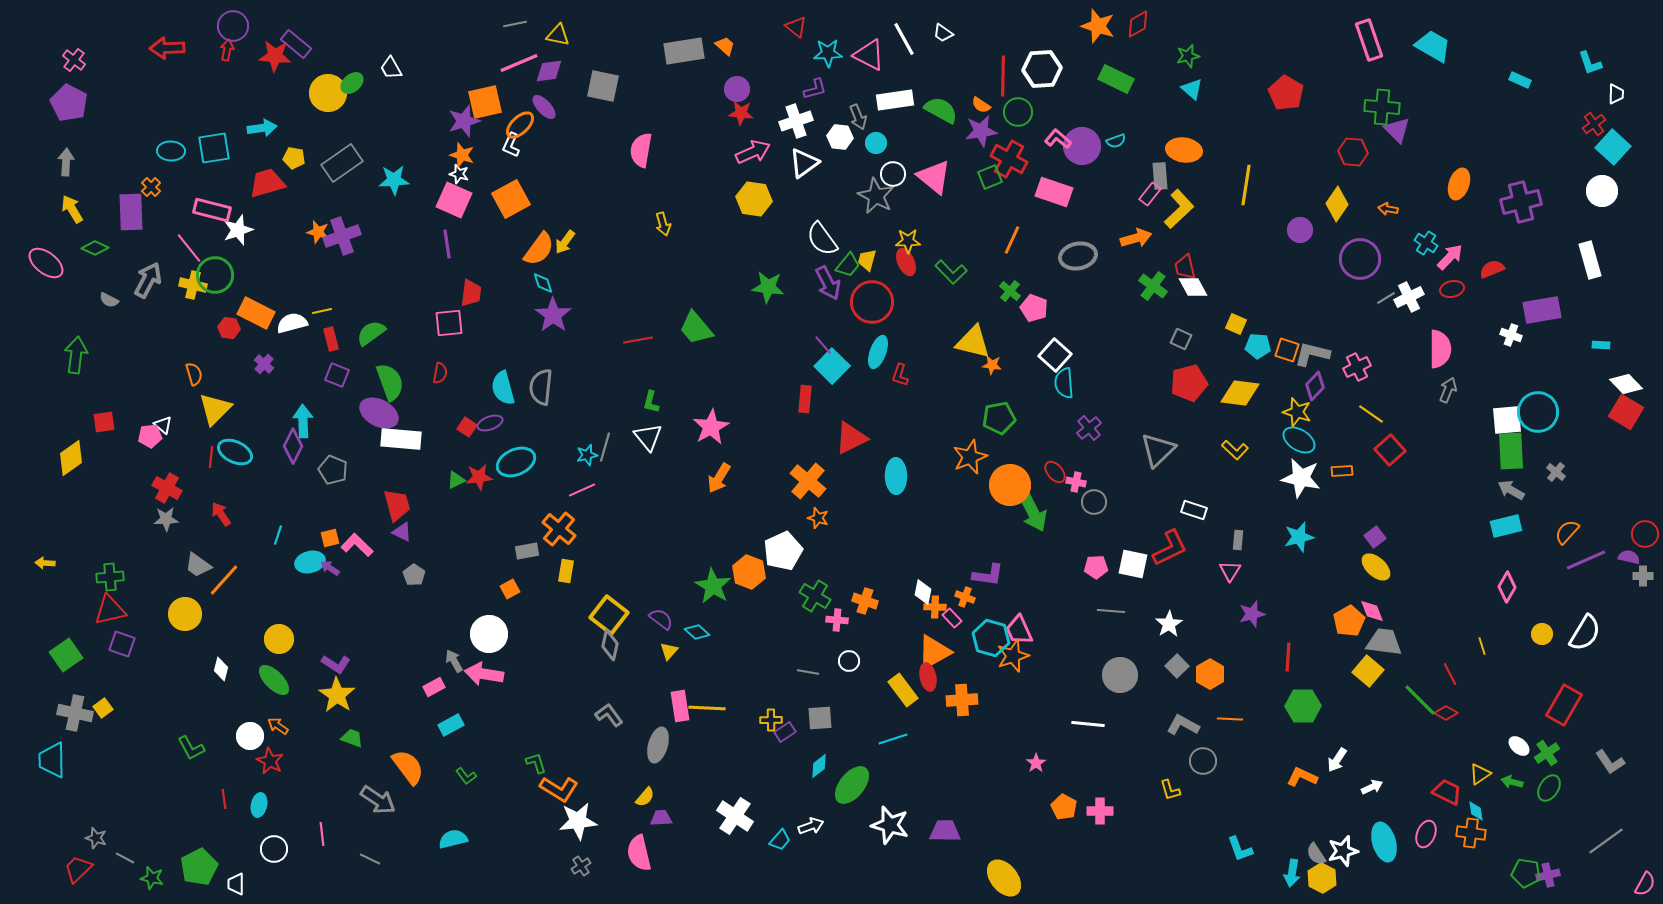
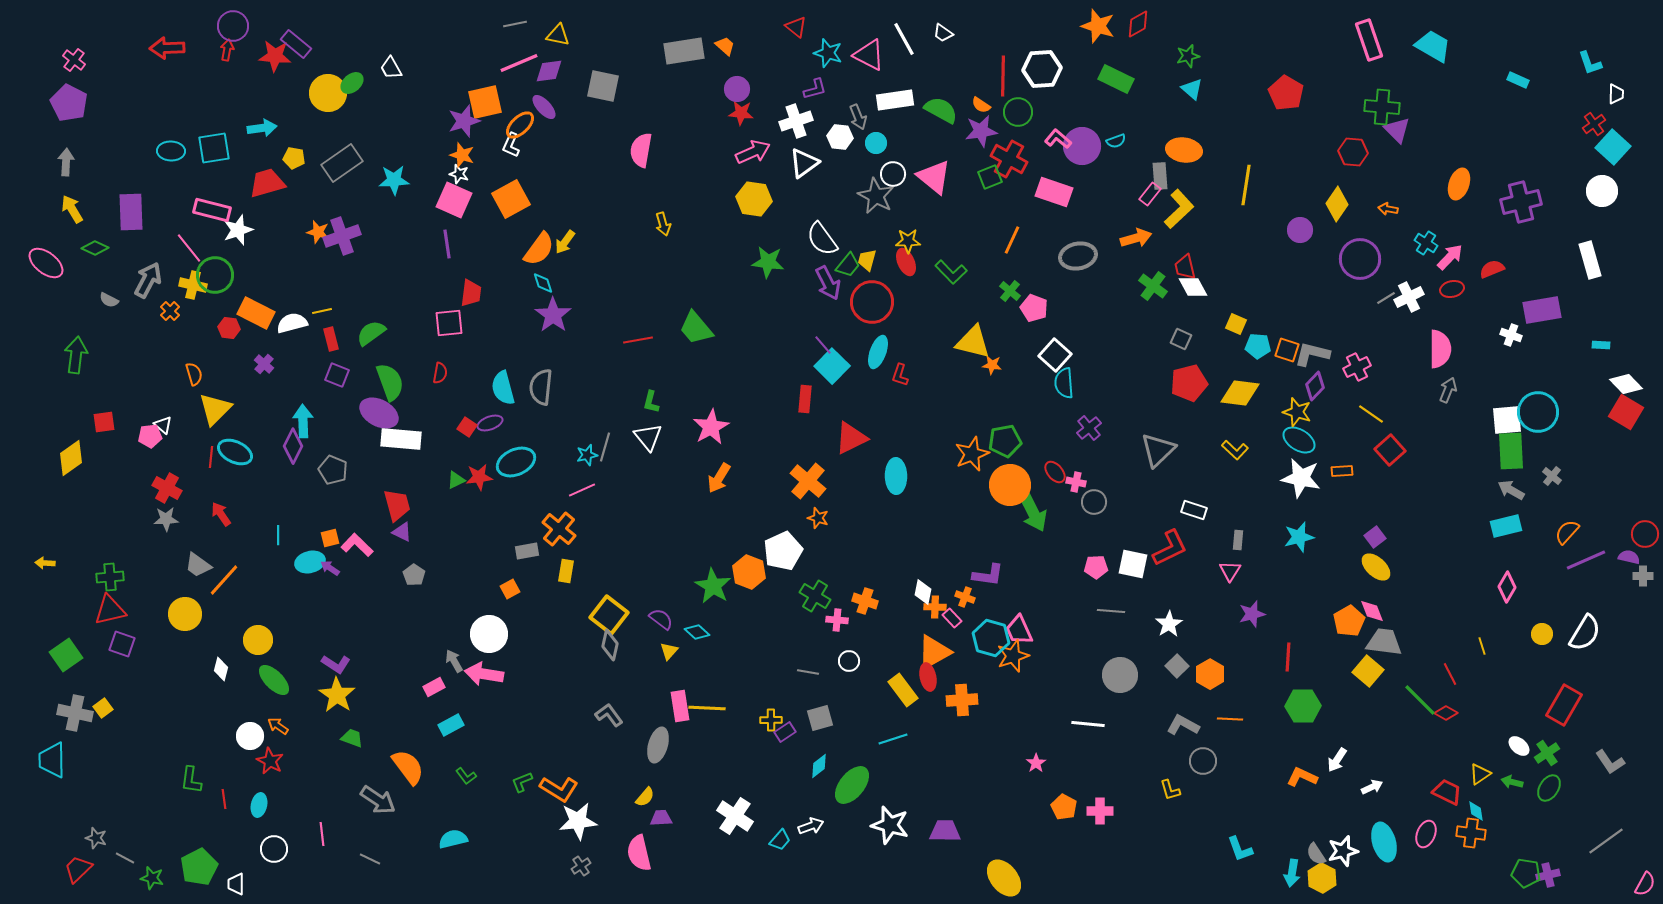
cyan star at (828, 53): rotated 20 degrees clockwise
cyan rectangle at (1520, 80): moved 2 px left
orange cross at (151, 187): moved 19 px right, 124 px down
green star at (768, 287): moved 25 px up
green pentagon at (999, 418): moved 6 px right, 23 px down
orange star at (970, 457): moved 2 px right, 3 px up
gray cross at (1556, 472): moved 4 px left, 4 px down
cyan line at (278, 535): rotated 18 degrees counterclockwise
yellow circle at (279, 639): moved 21 px left, 1 px down
gray square at (820, 718): rotated 12 degrees counterclockwise
green L-shape at (191, 748): moved 32 px down; rotated 36 degrees clockwise
green L-shape at (536, 763): moved 14 px left, 19 px down; rotated 95 degrees counterclockwise
